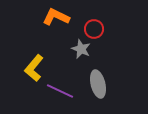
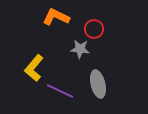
gray star: moved 1 px left; rotated 18 degrees counterclockwise
